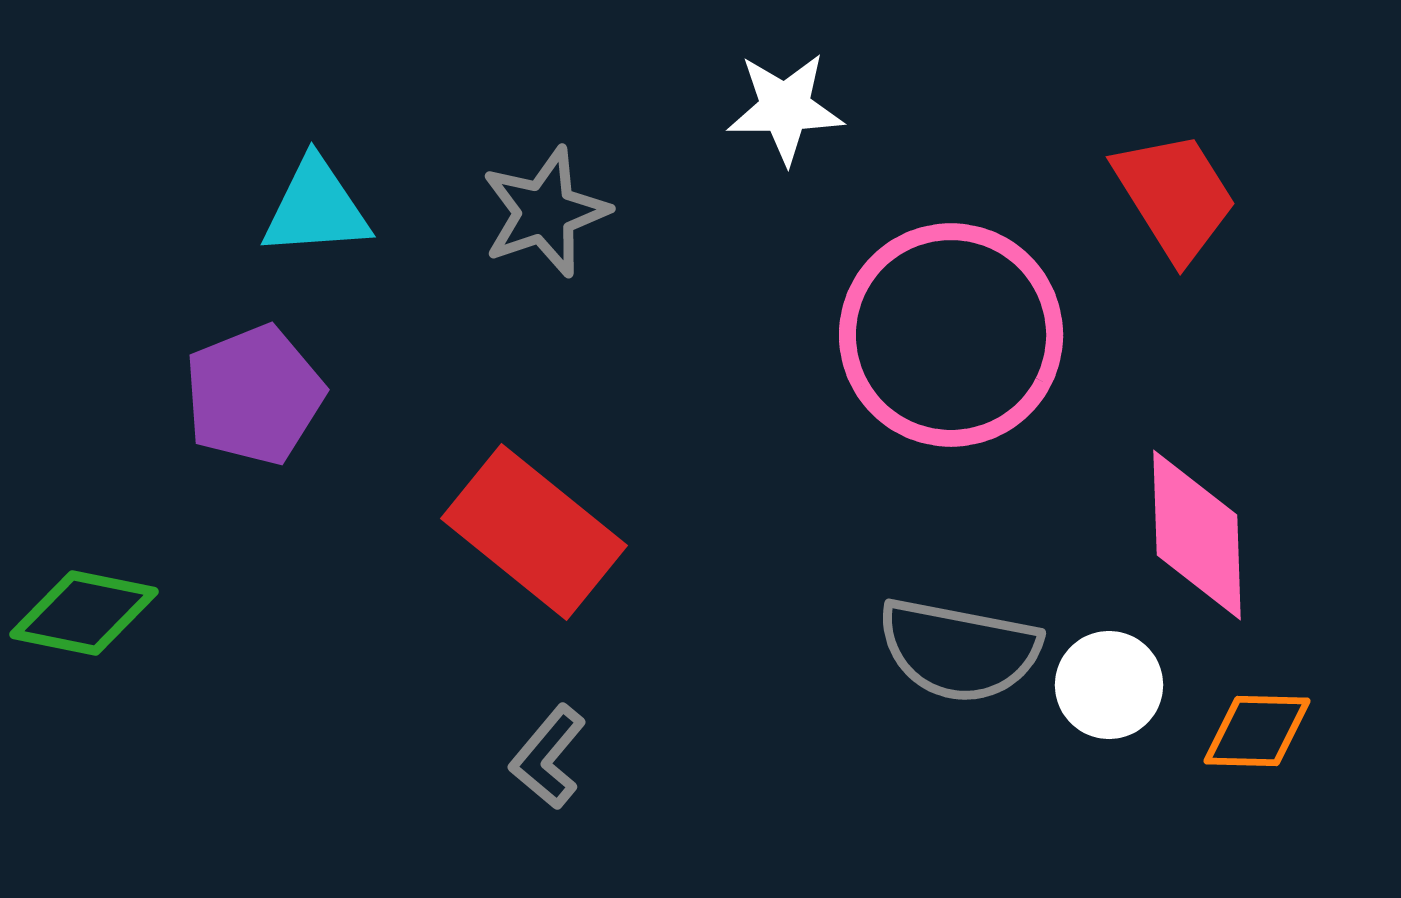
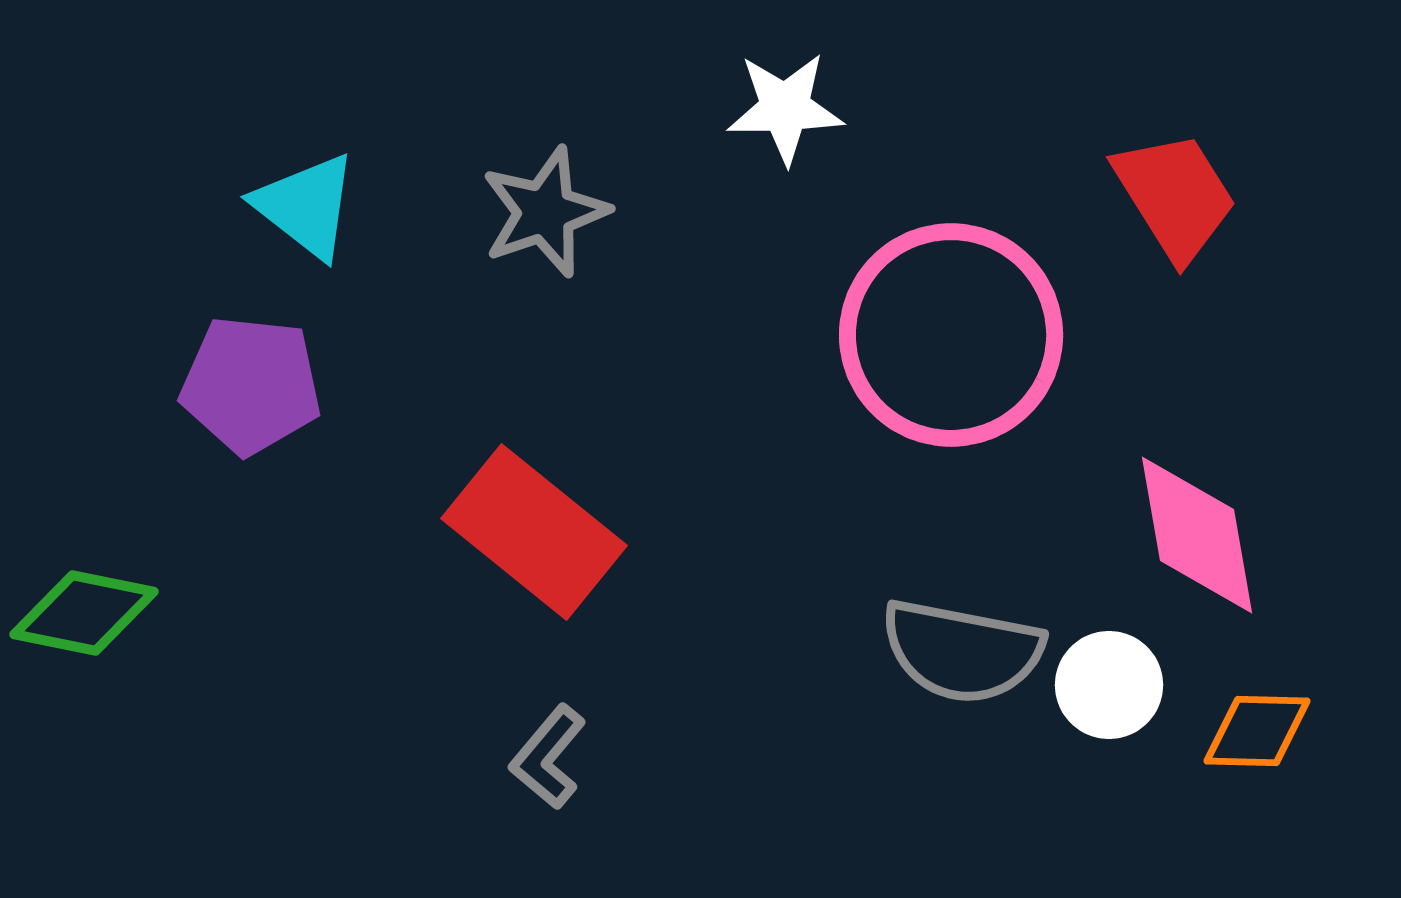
cyan triangle: moved 10 px left, 2 px up; rotated 42 degrees clockwise
purple pentagon: moved 3 px left, 10 px up; rotated 28 degrees clockwise
pink diamond: rotated 8 degrees counterclockwise
gray semicircle: moved 3 px right, 1 px down
